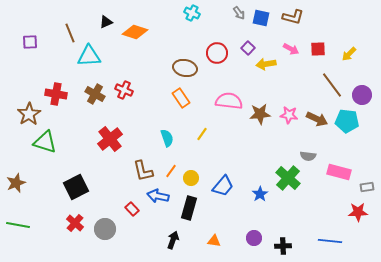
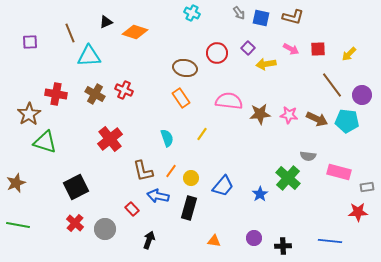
black arrow at (173, 240): moved 24 px left
